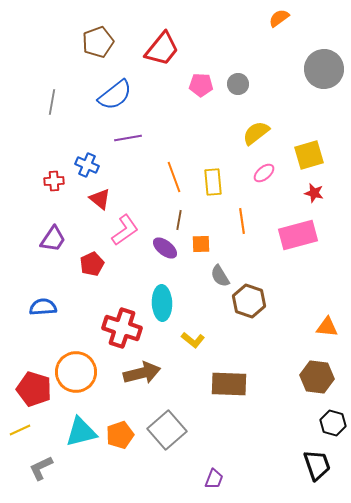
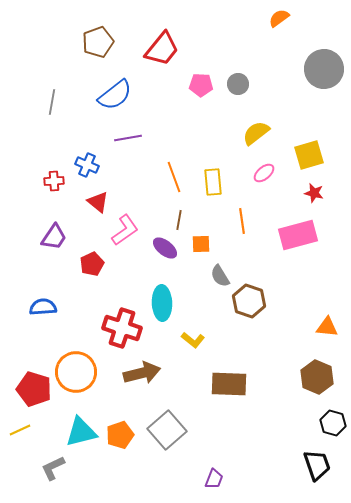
red triangle at (100, 199): moved 2 px left, 3 px down
purple trapezoid at (53, 239): moved 1 px right, 2 px up
brown hexagon at (317, 377): rotated 16 degrees clockwise
gray L-shape at (41, 468): moved 12 px right
